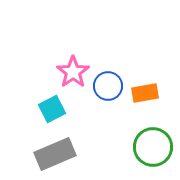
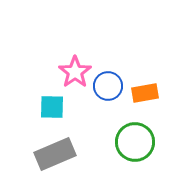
pink star: moved 2 px right
cyan square: moved 2 px up; rotated 28 degrees clockwise
green circle: moved 18 px left, 5 px up
